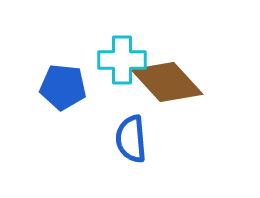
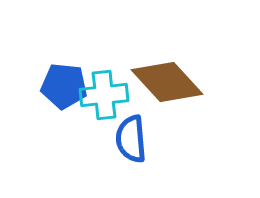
cyan cross: moved 18 px left, 35 px down; rotated 6 degrees counterclockwise
blue pentagon: moved 1 px right, 1 px up
